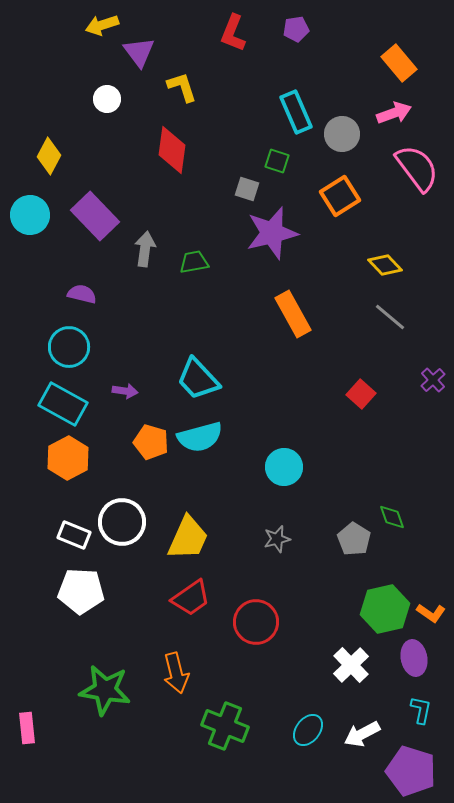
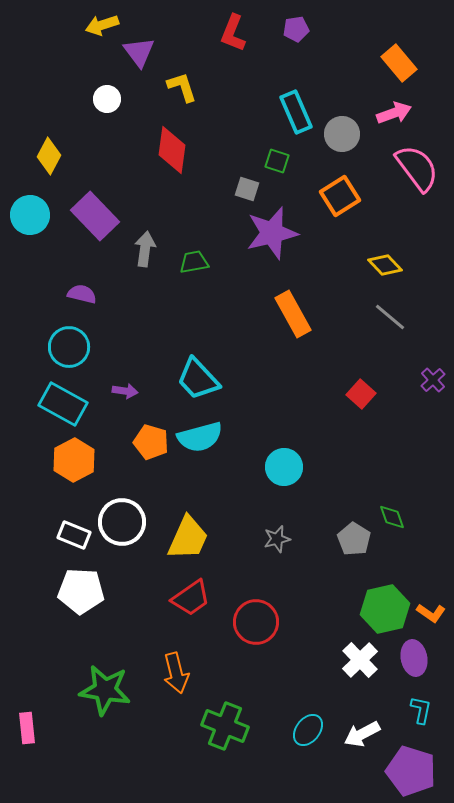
orange hexagon at (68, 458): moved 6 px right, 2 px down
white cross at (351, 665): moved 9 px right, 5 px up
